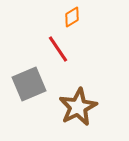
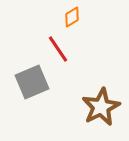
gray square: moved 3 px right, 2 px up
brown star: moved 23 px right
